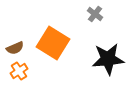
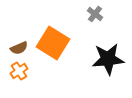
brown semicircle: moved 4 px right
